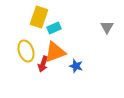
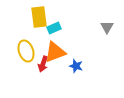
yellow rectangle: rotated 25 degrees counterclockwise
